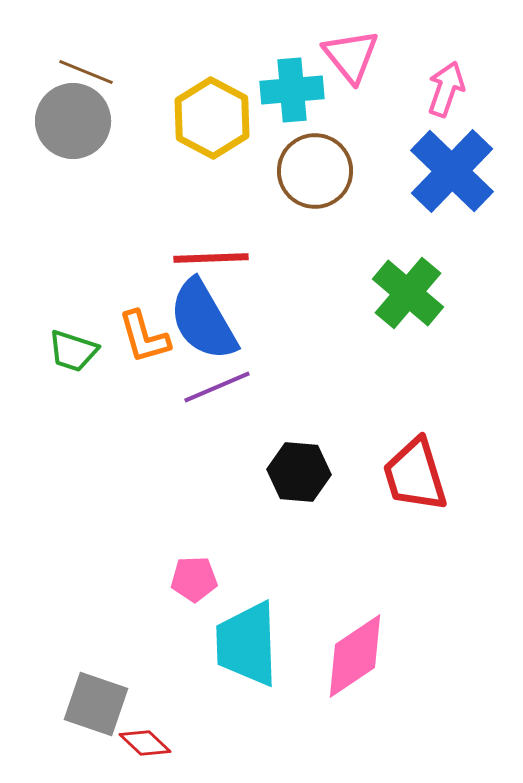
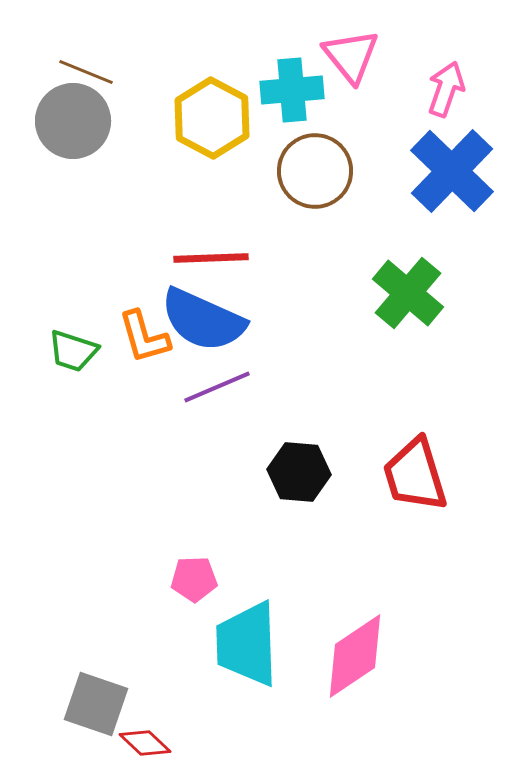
blue semicircle: rotated 36 degrees counterclockwise
